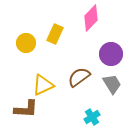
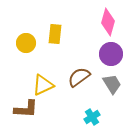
pink diamond: moved 17 px right, 4 px down; rotated 28 degrees counterclockwise
yellow rectangle: rotated 18 degrees counterclockwise
